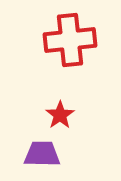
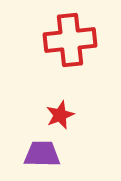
red star: rotated 12 degrees clockwise
